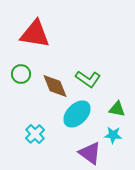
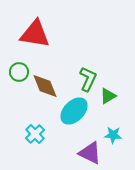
green circle: moved 2 px left, 2 px up
green L-shape: rotated 100 degrees counterclockwise
brown diamond: moved 10 px left
green triangle: moved 9 px left, 13 px up; rotated 42 degrees counterclockwise
cyan ellipse: moved 3 px left, 3 px up
purple triangle: rotated 10 degrees counterclockwise
